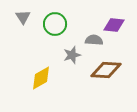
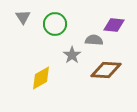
gray star: rotated 18 degrees counterclockwise
